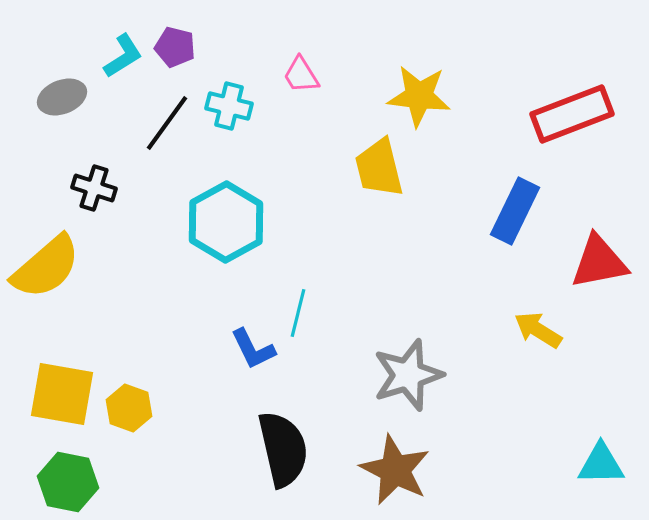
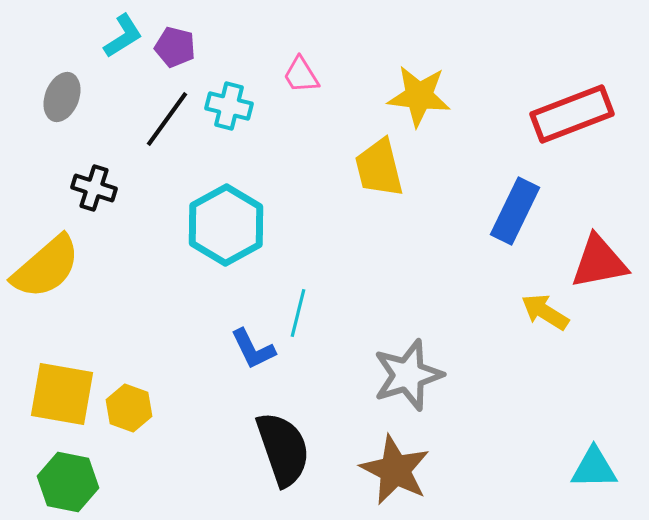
cyan L-shape: moved 20 px up
gray ellipse: rotated 48 degrees counterclockwise
black line: moved 4 px up
cyan hexagon: moved 3 px down
yellow arrow: moved 7 px right, 18 px up
black semicircle: rotated 6 degrees counterclockwise
cyan triangle: moved 7 px left, 4 px down
